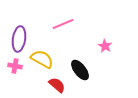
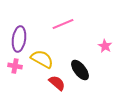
red semicircle: moved 2 px up
